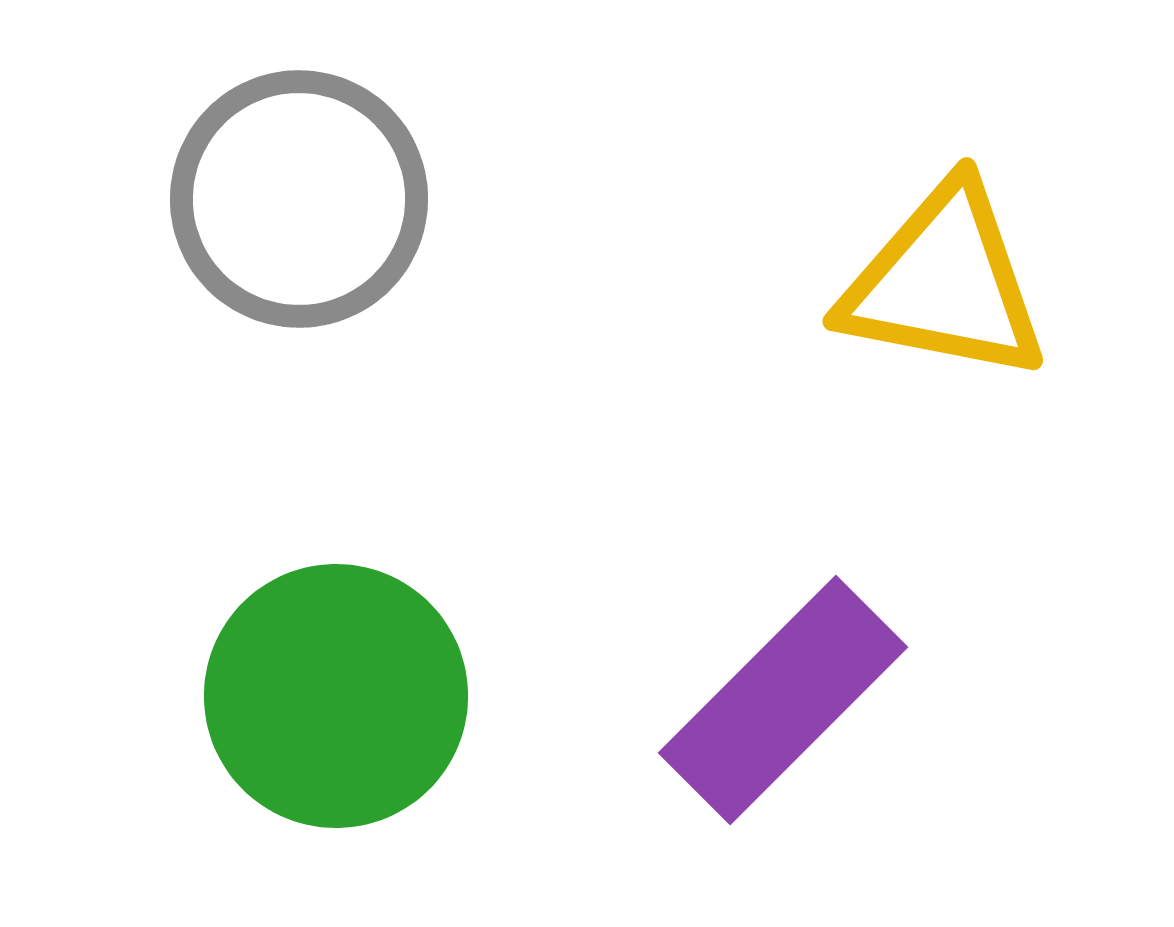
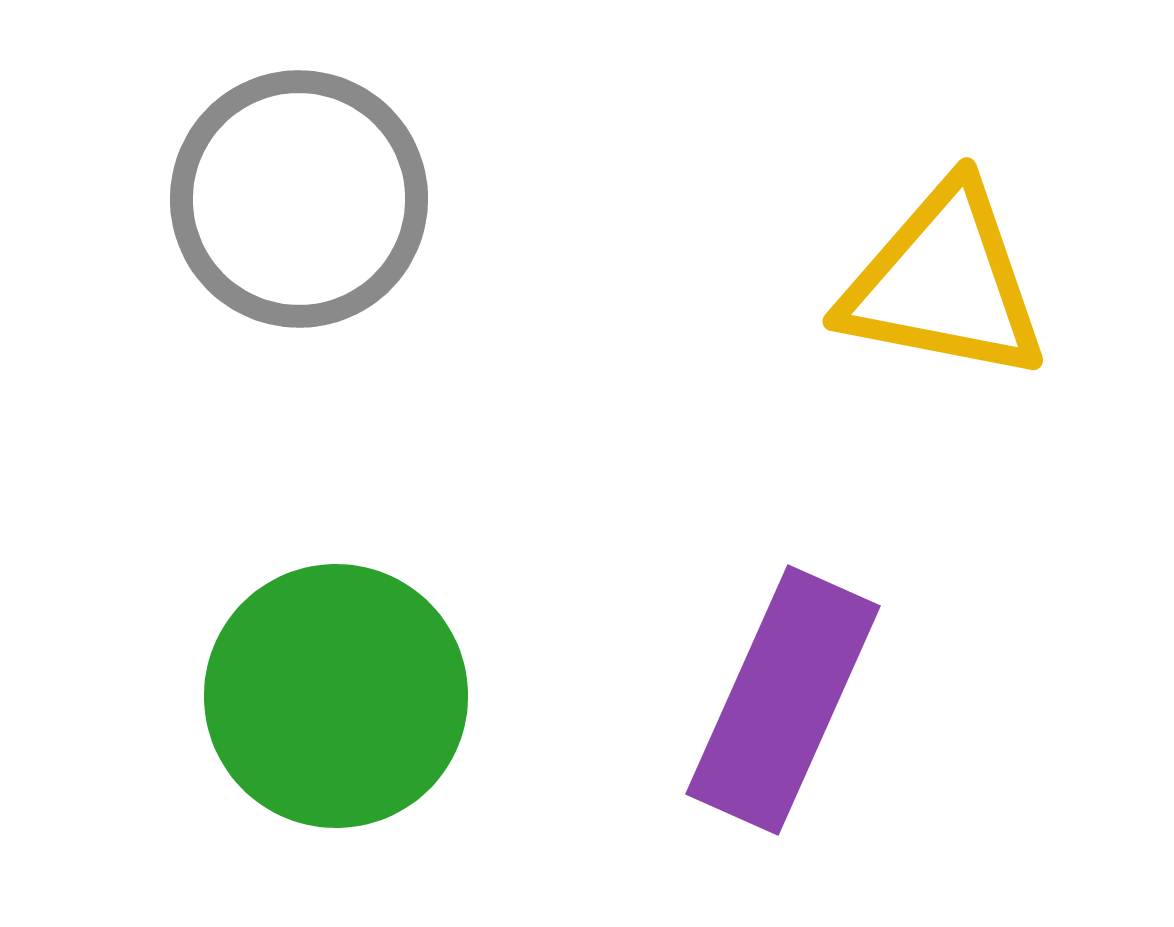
purple rectangle: rotated 21 degrees counterclockwise
